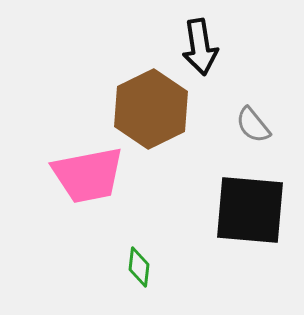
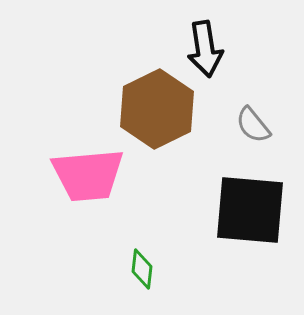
black arrow: moved 5 px right, 2 px down
brown hexagon: moved 6 px right
pink trapezoid: rotated 6 degrees clockwise
green diamond: moved 3 px right, 2 px down
